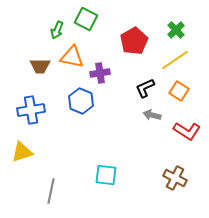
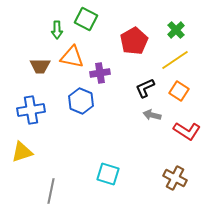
green arrow: rotated 24 degrees counterclockwise
cyan square: moved 2 px right, 1 px up; rotated 10 degrees clockwise
